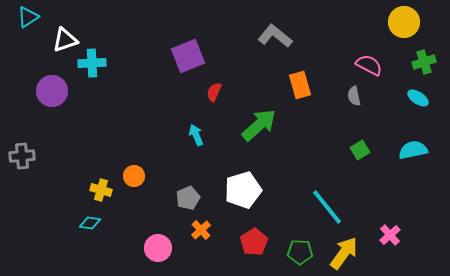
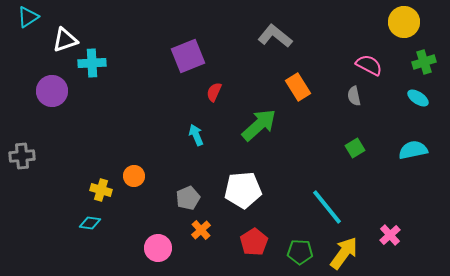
orange rectangle: moved 2 px left, 2 px down; rotated 16 degrees counterclockwise
green square: moved 5 px left, 2 px up
white pentagon: rotated 12 degrees clockwise
